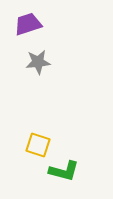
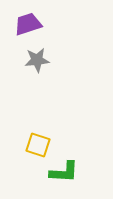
gray star: moved 1 px left, 2 px up
green L-shape: moved 1 px down; rotated 12 degrees counterclockwise
